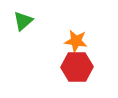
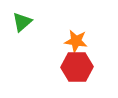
green triangle: moved 1 px left, 1 px down
